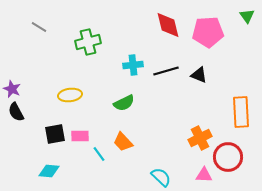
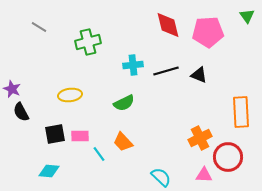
black semicircle: moved 5 px right
